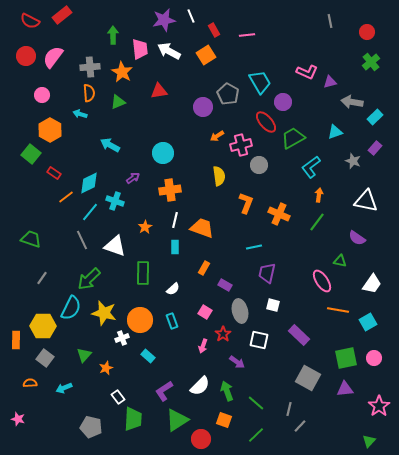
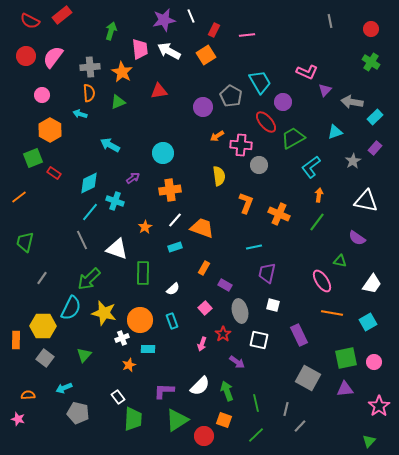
red rectangle at (214, 30): rotated 56 degrees clockwise
red circle at (367, 32): moved 4 px right, 3 px up
green arrow at (113, 35): moved 2 px left, 4 px up; rotated 18 degrees clockwise
green cross at (371, 62): rotated 18 degrees counterclockwise
purple triangle at (330, 82): moved 5 px left, 8 px down; rotated 32 degrees counterclockwise
gray pentagon at (228, 94): moved 3 px right, 2 px down
pink cross at (241, 145): rotated 20 degrees clockwise
green square at (31, 154): moved 2 px right, 4 px down; rotated 30 degrees clockwise
gray star at (353, 161): rotated 21 degrees clockwise
orange line at (66, 197): moved 47 px left
white line at (175, 220): rotated 28 degrees clockwise
green trapezoid at (31, 239): moved 6 px left, 3 px down; rotated 95 degrees counterclockwise
white triangle at (115, 246): moved 2 px right, 3 px down
cyan rectangle at (175, 247): rotated 72 degrees clockwise
orange line at (338, 310): moved 6 px left, 3 px down
pink square at (205, 312): moved 4 px up; rotated 16 degrees clockwise
purple rectangle at (299, 335): rotated 20 degrees clockwise
pink arrow at (203, 346): moved 1 px left, 2 px up
cyan rectangle at (148, 356): moved 7 px up; rotated 40 degrees counterclockwise
pink circle at (374, 358): moved 4 px down
orange star at (106, 368): moved 23 px right, 3 px up
orange semicircle at (30, 383): moved 2 px left, 12 px down
purple L-shape at (164, 391): rotated 35 degrees clockwise
green line at (256, 403): rotated 36 degrees clockwise
gray line at (289, 409): moved 3 px left
gray pentagon at (91, 427): moved 13 px left, 14 px up
red circle at (201, 439): moved 3 px right, 3 px up
